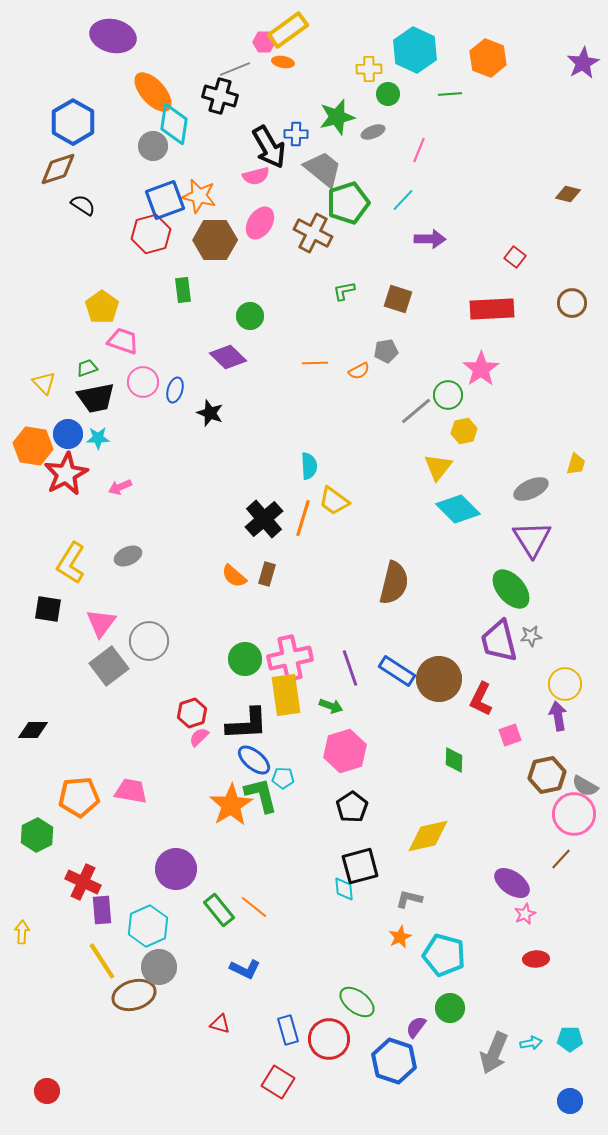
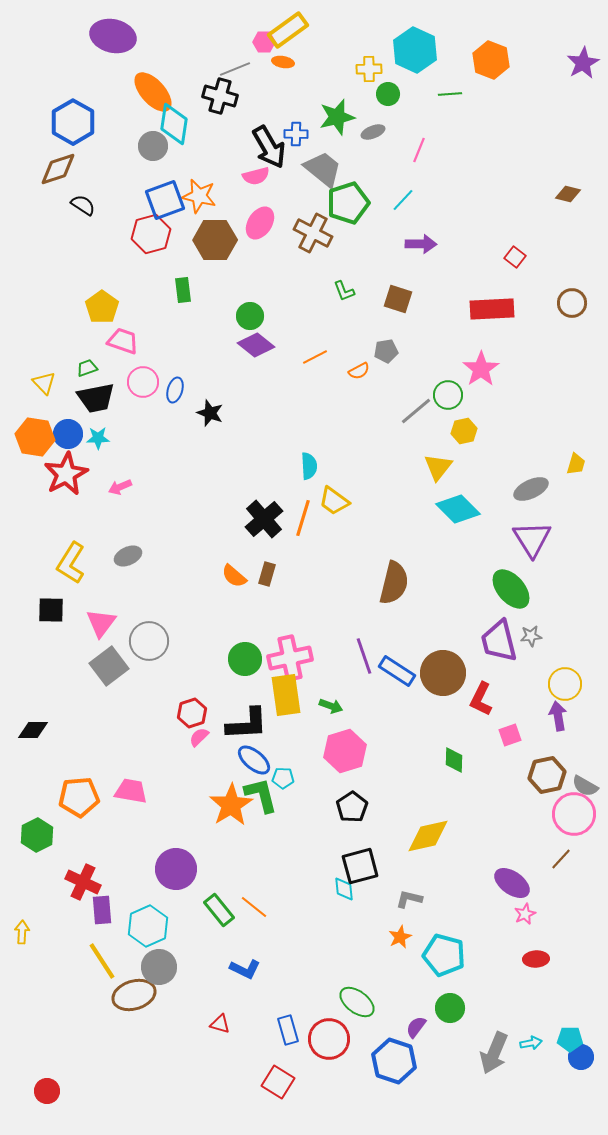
orange hexagon at (488, 58): moved 3 px right, 2 px down
purple arrow at (430, 239): moved 9 px left, 5 px down
green L-shape at (344, 291): rotated 100 degrees counterclockwise
purple diamond at (228, 357): moved 28 px right, 12 px up; rotated 6 degrees counterclockwise
orange line at (315, 363): moved 6 px up; rotated 25 degrees counterclockwise
orange hexagon at (33, 446): moved 2 px right, 9 px up
black square at (48, 609): moved 3 px right, 1 px down; rotated 8 degrees counterclockwise
purple line at (350, 668): moved 14 px right, 12 px up
brown circle at (439, 679): moved 4 px right, 6 px up
blue circle at (570, 1101): moved 11 px right, 44 px up
